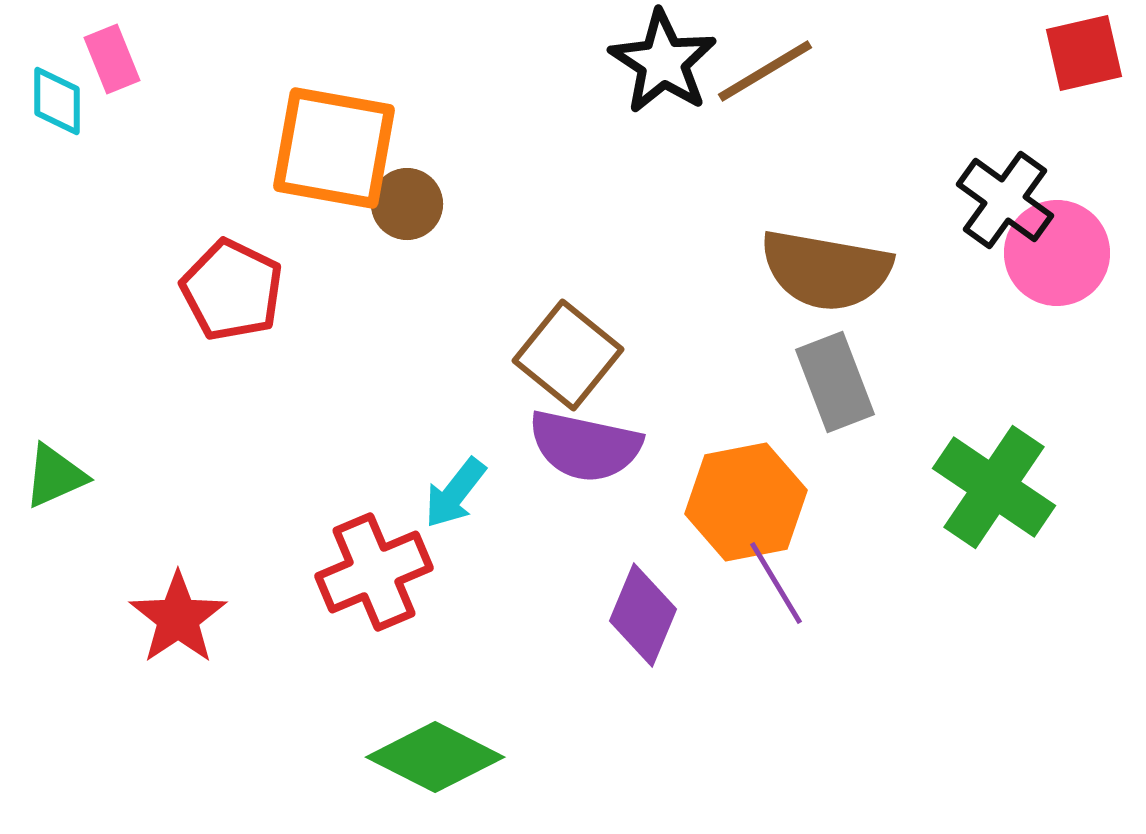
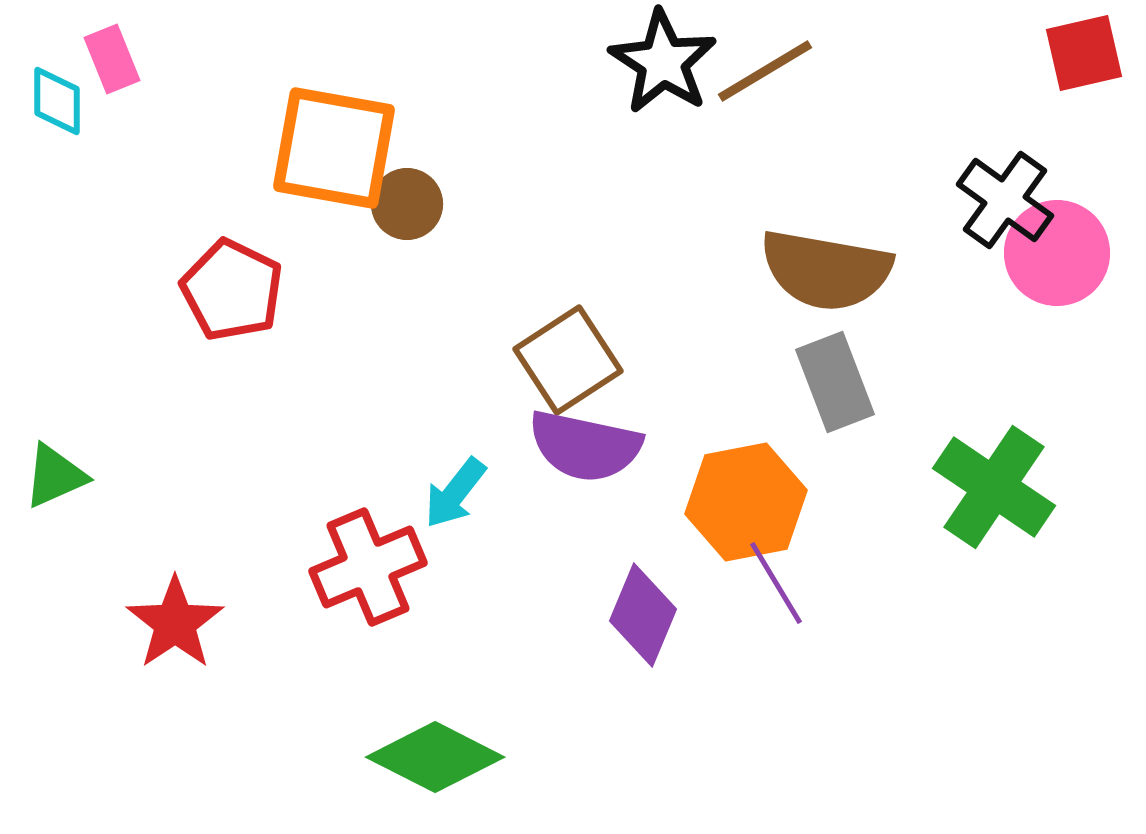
brown square: moved 5 px down; rotated 18 degrees clockwise
red cross: moved 6 px left, 5 px up
red star: moved 3 px left, 5 px down
